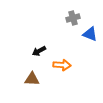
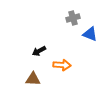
brown triangle: moved 1 px right
